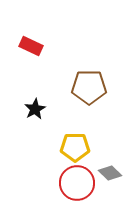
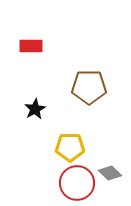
red rectangle: rotated 25 degrees counterclockwise
yellow pentagon: moved 5 px left
